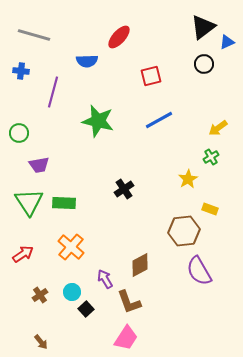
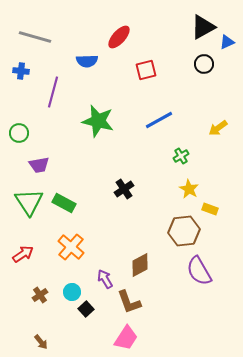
black triangle: rotated 8 degrees clockwise
gray line: moved 1 px right, 2 px down
red square: moved 5 px left, 6 px up
green cross: moved 30 px left, 1 px up
yellow star: moved 1 px right, 10 px down; rotated 12 degrees counterclockwise
green rectangle: rotated 25 degrees clockwise
